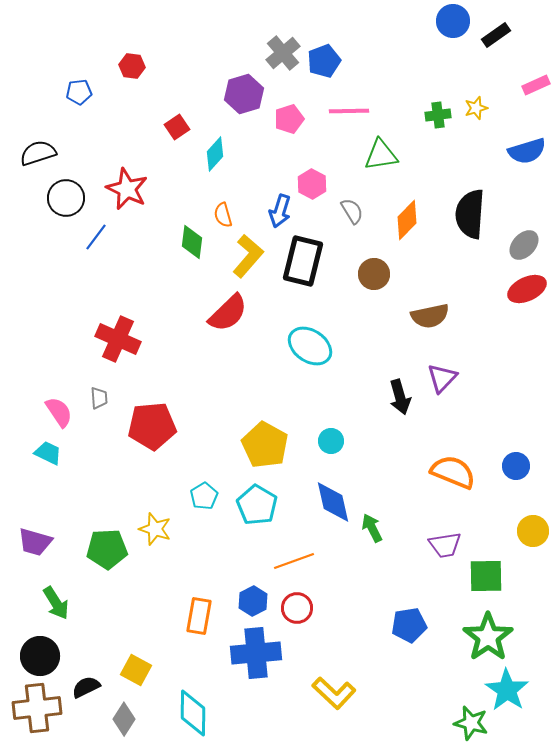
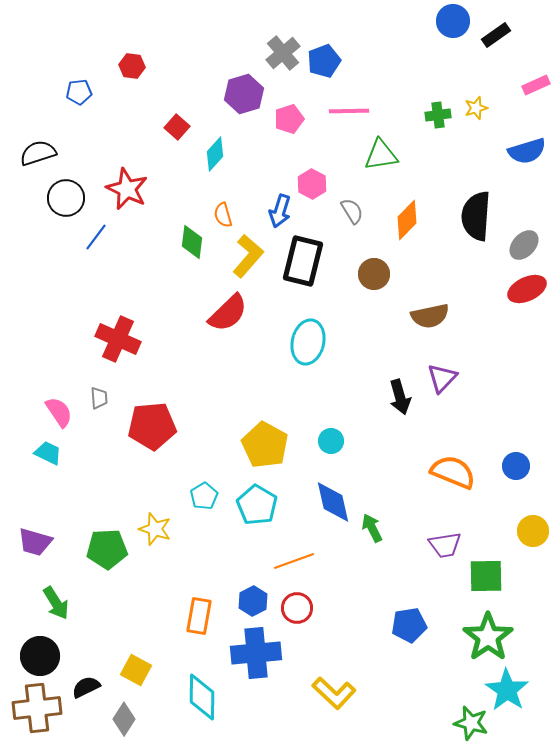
red square at (177, 127): rotated 15 degrees counterclockwise
black semicircle at (470, 214): moved 6 px right, 2 px down
cyan ellipse at (310, 346): moved 2 px left, 4 px up; rotated 69 degrees clockwise
cyan diamond at (193, 713): moved 9 px right, 16 px up
